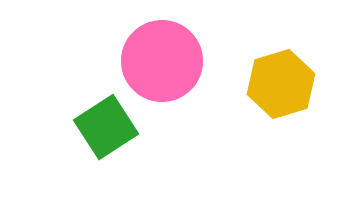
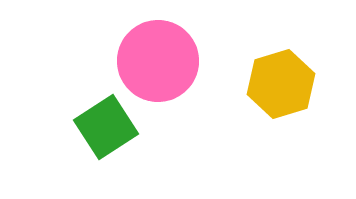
pink circle: moved 4 px left
